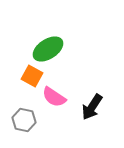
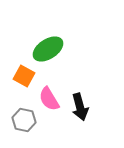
orange square: moved 8 px left
pink semicircle: moved 5 px left, 2 px down; rotated 25 degrees clockwise
black arrow: moved 12 px left; rotated 48 degrees counterclockwise
